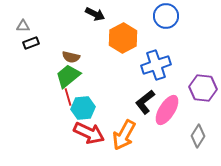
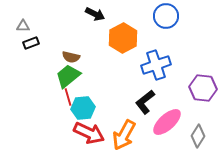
pink ellipse: moved 12 px down; rotated 16 degrees clockwise
